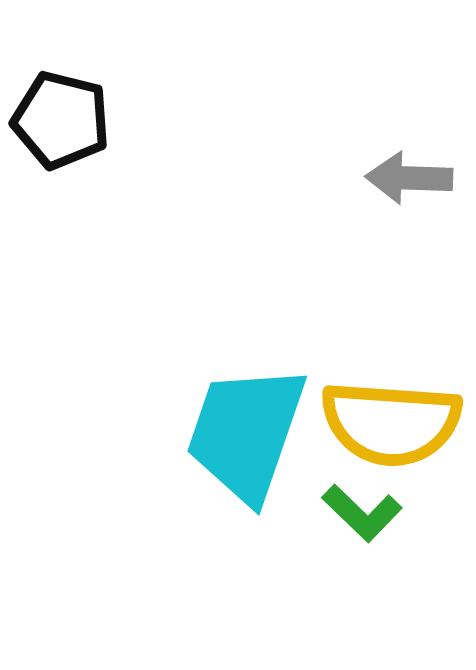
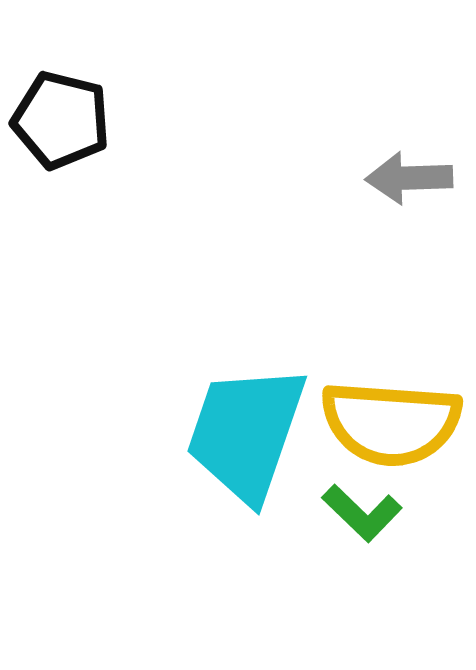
gray arrow: rotated 4 degrees counterclockwise
